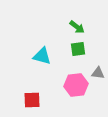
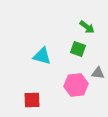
green arrow: moved 10 px right
green square: rotated 28 degrees clockwise
